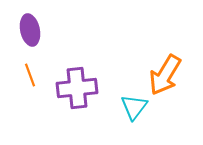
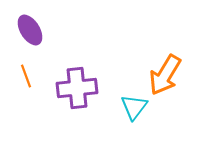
purple ellipse: rotated 20 degrees counterclockwise
orange line: moved 4 px left, 1 px down
